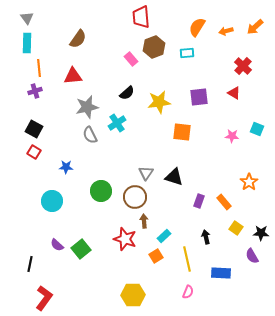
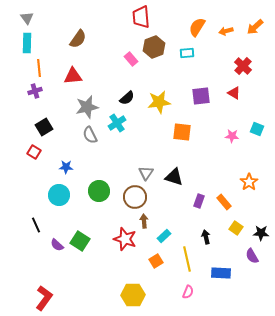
black semicircle at (127, 93): moved 5 px down
purple square at (199, 97): moved 2 px right, 1 px up
black square at (34, 129): moved 10 px right, 2 px up; rotated 30 degrees clockwise
green circle at (101, 191): moved 2 px left
cyan circle at (52, 201): moved 7 px right, 6 px up
green square at (81, 249): moved 1 px left, 8 px up; rotated 18 degrees counterclockwise
orange square at (156, 256): moved 5 px down
black line at (30, 264): moved 6 px right, 39 px up; rotated 35 degrees counterclockwise
